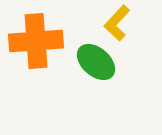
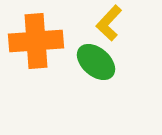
yellow L-shape: moved 8 px left
